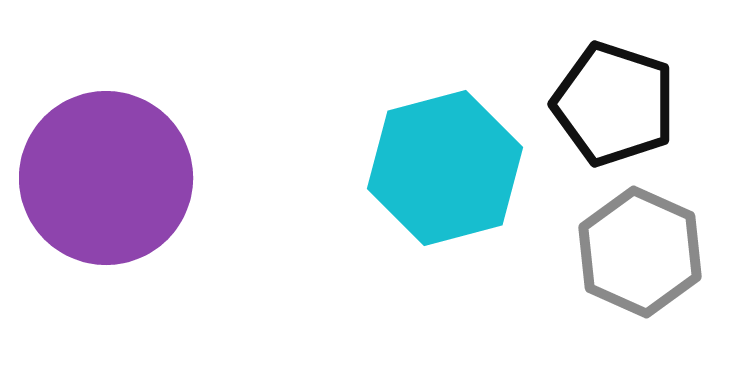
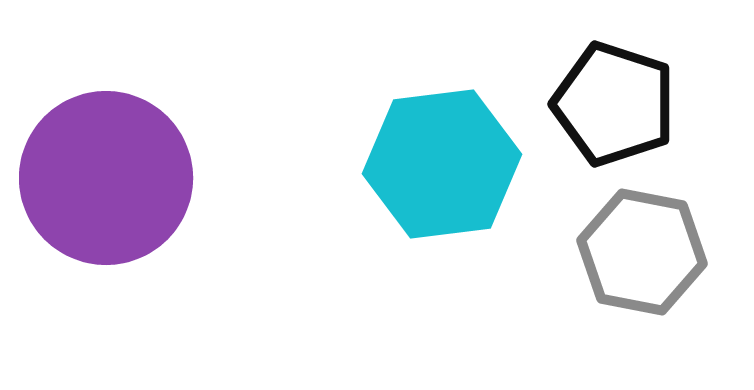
cyan hexagon: moved 3 px left, 4 px up; rotated 8 degrees clockwise
gray hexagon: moved 2 px right; rotated 13 degrees counterclockwise
